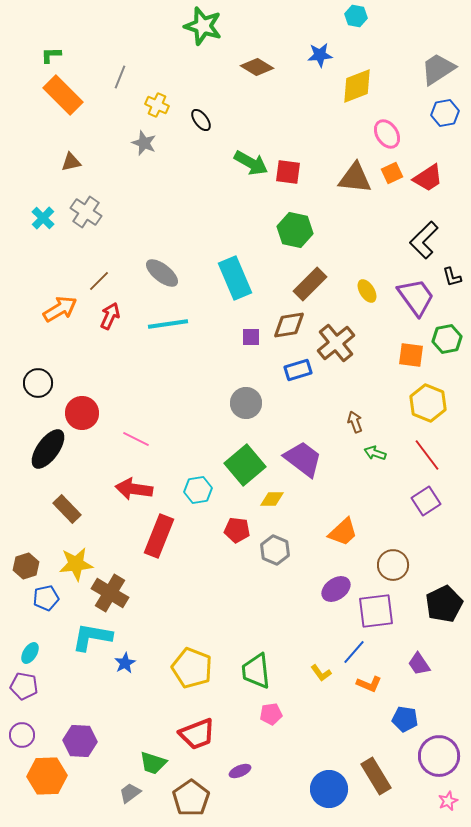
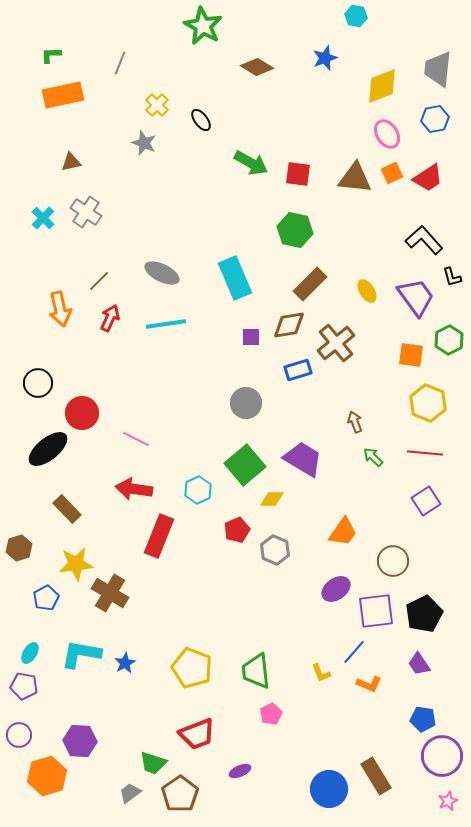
green star at (203, 26): rotated 12 degrees clockwise
blue star at (320, 55): moved 5 px right, 3 px down; rotated 15 degrees counterclockwise
gray trapezoid at (438, 69): rotated 51 degrees counterclockwise
gray line at (120, 77): moved 14 px up
yellow diamond at (357, 86): moved 25 px right
orange rectangle at (63, 95): rotated 57 degrees counterclockwise
yellow cross at (157, 105): rotated 20 degrees clockwise
blue hexagon at (445, 113): moved 10 px left, 6 px down
red square at (288, 172): moved 10 px right, 2 px down
black L-shape at (424, 240): rotated 93 degrees clockwise
gray ellipse at (162, 273): rotated 12 degrees counterclockwise
orange arrow at (60, 309): rotated 108 degrees clockwise
red arrow at (110, 316): moved 2 px down
cyan line at (168, 324): moved 2 px left
green hexagon at (447, 339): moved 2 px right, 1 px down; rotated 16 degrees counterclockwise
black ellipse at (48, 449): rotated 15 degrees clockwise
green arrow at (375, 453): moved 2 px left, 4 px down; rotated 25 degrees clockwise
red line at (427, 455): moved 2 px left, 2 px up; rotated 48 degrees counterclockwise
purple trapezoid at (303, 459): rotated 6 degrees counterclockwise
cyan hexagon at (198, 490): rotated 16 degrees counterclockwise
red pentagon at (237, 530): rotated 30 degrees counterclockwise
orange trapezoid at (343, 532): rotated 12 degrees counterclockwise
brown circle at (393, 565): moved 4 px up
brown hexagon at (26, 566): moved 7 px left, 18 px up
blue pentagon at (46, 598): rotated 15 degrees counterclockwise
black pentagon at (444, 604): moved 20 px left, 10 px down
cyan L-shape at (92, 637): moved 11 px left, 17 px down
yellow L-shape at (321, 673): rotated 15 degrees clockwise
pink pentagon at (271, 714): rotated 20 degrees counterclockwise
blue pentagon at (405, 719): moved 18 px right
purple circle at (22, 735): moved 3 px left
purple circle at (439, 756): moved 3 px right
orange hexagon at (47, 776): rotated 15 degrees counterclockwise
brown pentagon at (191, 798): moved 11 px left, 4 px up
